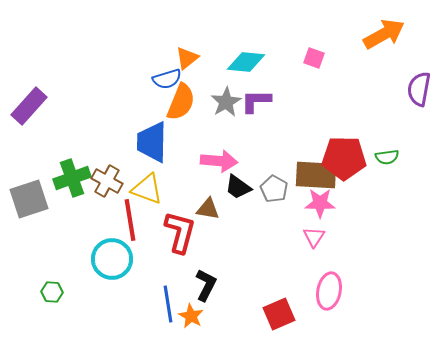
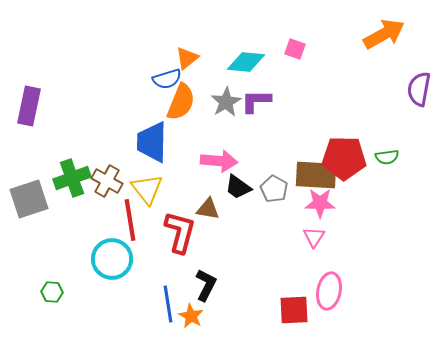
pink square: moved 19 px left, 9 px up
purple rectangle: rotated 30 degrees counterclockwise
yellow triangle: rotated 32 degrees clockwise
red square: moved 15 px right, 4 px up; rotated 20 degrees clockwise
